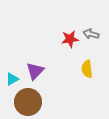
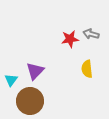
cyan triangle: moved 1 px left, 1 px down; rotated 24 degrees counterclockwise
brown circle: moved 2 px right, 1 px up
